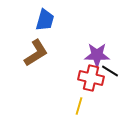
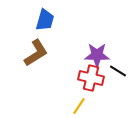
black line: moved 8 px right
yellow line: rotated 18 degrees clockwise
